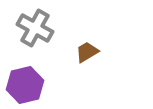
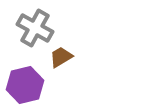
brown trapezoid: moved 26 px left, 5 px down
